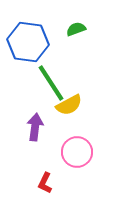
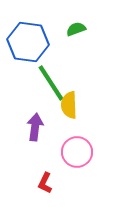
yellow semicircle: rotated 116 degrees clockwise
